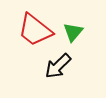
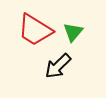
red trapezoid: rotated 6 degrees counterclockwise
